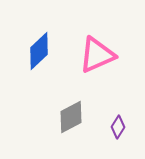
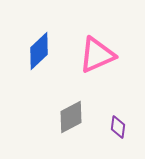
purple diamond: rotated 25 degrees counterclockwise
